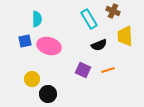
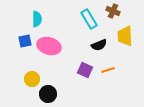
purple square: moved 2 px right
